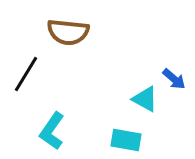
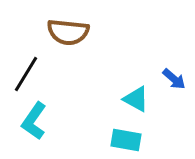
cyan triangle: moved 9 px left
cyan L-shape: moved 18 px left, 10 px up
